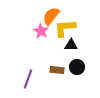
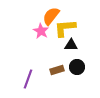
brown rectangle: rotated 24 degrees counterclockwise
